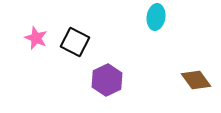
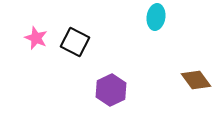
purple hexagon: moved 4 px right, 10 px down
